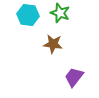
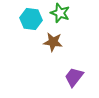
cyan hexagon: moved 3 px right, 4 px down
brown star: moved 2 px up
